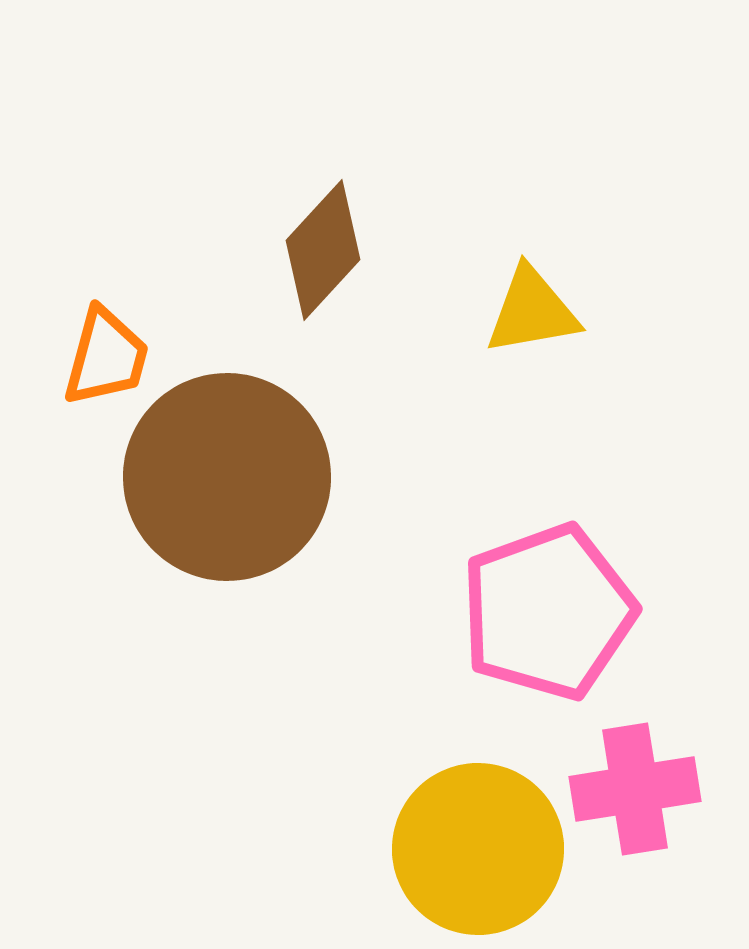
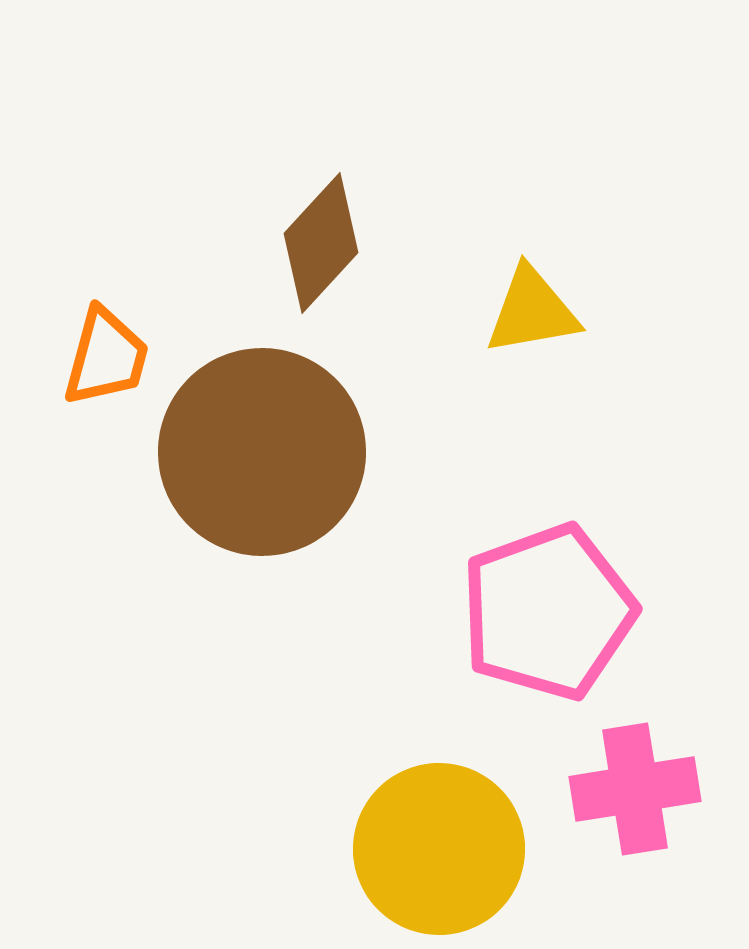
brown diamond: moved 2 px left, 7 px up
brown circle: moved 35 px right, 25 px up
yellow circle: moved 39 px left
